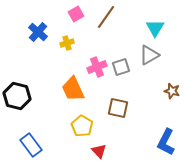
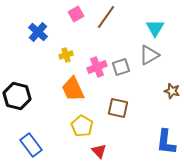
yellow cross: moved 1 px left, 12 px down
blue L-shape: rotated 20 degrees counterclockwise
